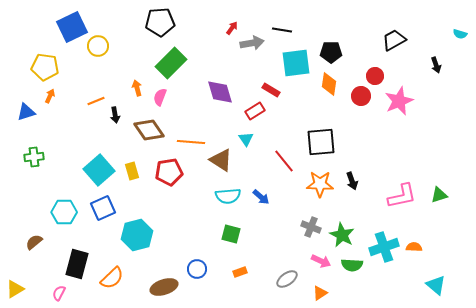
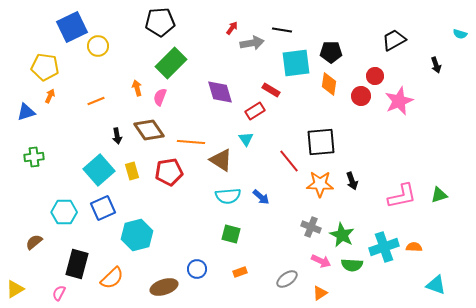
black arrow at (115, 115): moved 2 px right, 21 px down
red line at (284, 161): moved 5 px right
cyan triangle at (436, 285): rotated 20 degrees counterclockwise
